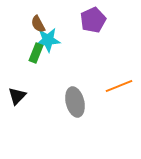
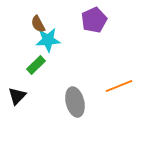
purple pentagon: moved 1 px right
green rectangle: moved 12 px down; rotated 24 degrees clockwise
